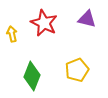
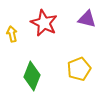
yellow pentagon: moved 2 px right, 1 px up
